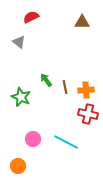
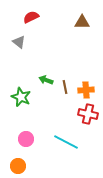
green arrow: rotated 32 degrees counterclockwise
pink circle: moved 7 px left
